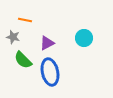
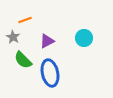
orange line: rotated 32 degrees counterclockwise
gray star: rotated 16 degrees clockwise
purple triangle: moved 2 px up
blue ellipse: moved 1 px down
